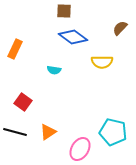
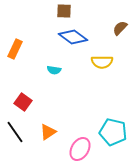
black line: rotated 40 degrees clockwise
